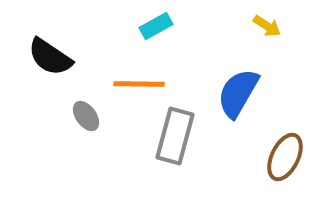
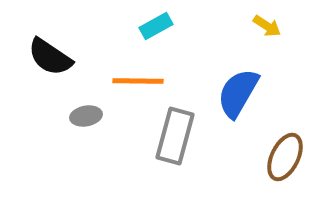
orange line: moved 1 px left, 3 px up
gray ellipse: rotated 64 degrees counterclockwise
